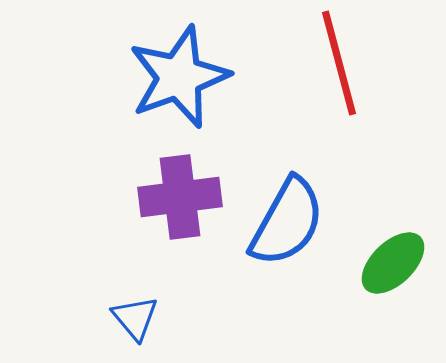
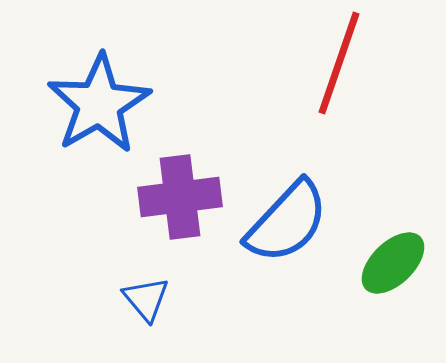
red line: rotated 34 degrees clockwise
blue star: moved 80 px left, 27 px down; rotated 10 degrees counterclockwise
blue semicircle: rotated 14 degrees clockwise
blue triangle: moved 11 px right, 19 px up
